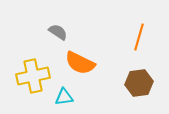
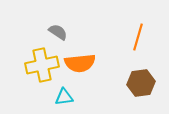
orange line: moved 1 px left
orange semicircle: rotated 32 degrees counterclockwise
yellow cross: moved 9 px right, 11 px up
brown hexagon: moved 2 px right
